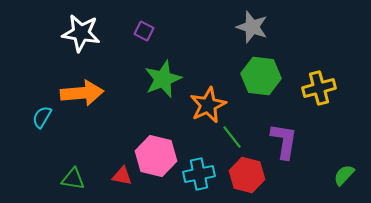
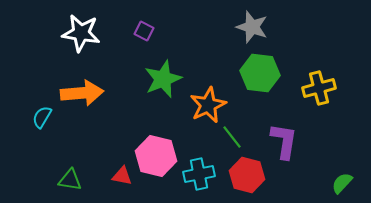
green hexagon: moved 1 px left, 3 px up
green semicircle: moved 2 px left, 8 px down
green triangle: moved 3 px left, 1 px down
